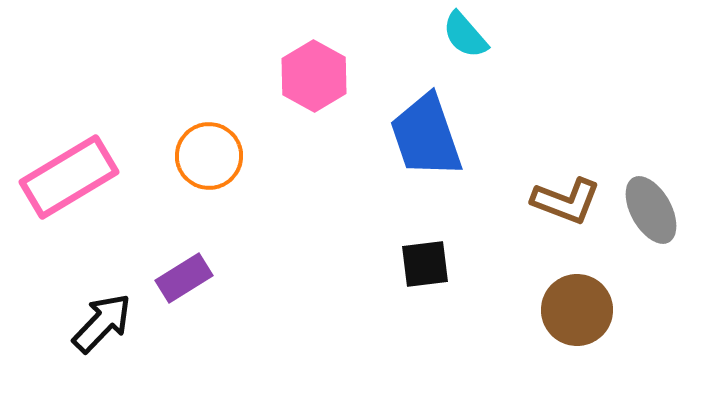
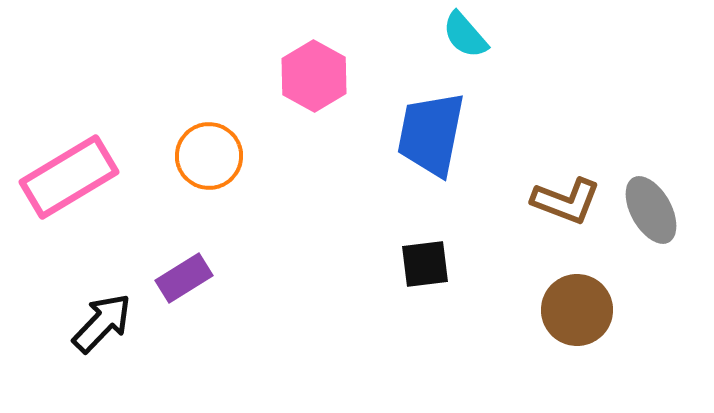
blue trapezoid: moved 5 px right, 2 px up; rotated 30 degrees clockwise
